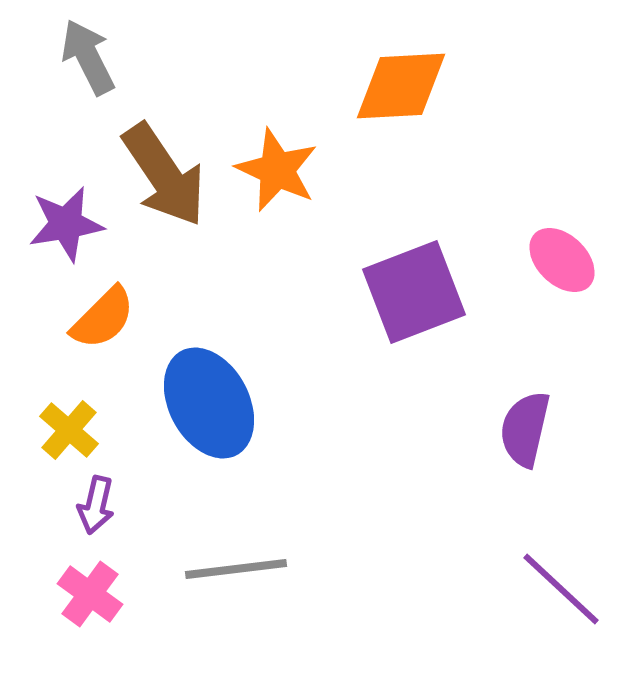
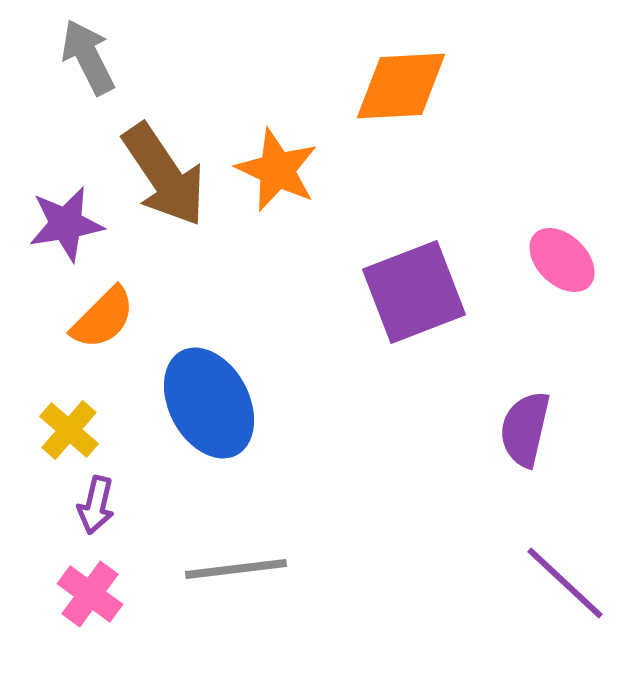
purple line: moved 4 px right, 6 px up
